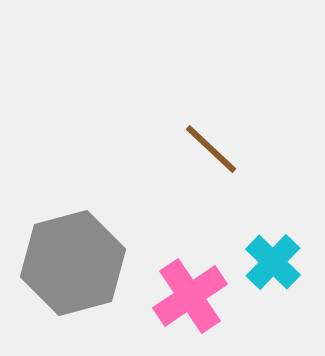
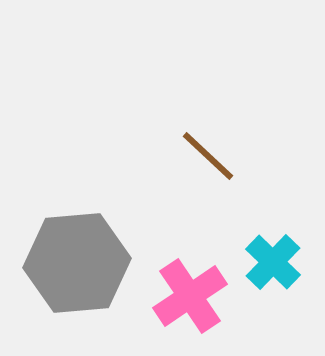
brown line: moved 3 px left, 7 px down
gray hexagon: moved 4 px right; rotated 10 degrees clockwise
